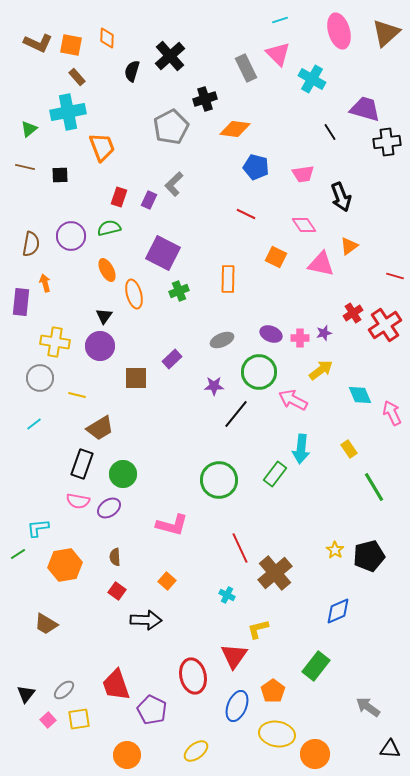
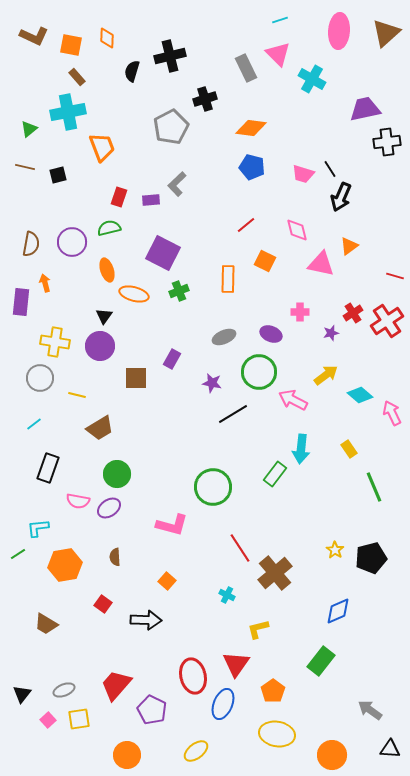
pink ellipse at (339, 31): rotated 20 degrees clockwise
brown L-shape at (38, 43): moved 4 px left, 7 px up
black cross at (170, 56): rotated 28 degrees clockwise
purple trapezoid at (365, 109): rotated 28 degrees counterclockwise
orange diamond at (235, 129): moved 16 px right, 1 px up
black line at (330, 132): moved 37 px down
blue pentagon at (256, 167): moved 4 px left
pink trapezoid at (303, 174): rotated 25 degrees clockwise
black square at (60, 175): moved 2 px left; rotated 12 degrees counterclockwise
gray L-shape at (174, 184): moved 3 px right
black arrow at (341, 197): rotated 44 degrees clockwise
purple rectangle at (149, 200): moved 2 px right; rotated 60 degrees clockwise
red line at (246, 214): moved 11 px down; rotated 66 degrees counterclockwise
pink diamond at (304, 225): moved 7 px left, 5 px down; rotated 20 degrees clockwise
purple circle at (71, 236): moved 1 px right, 6 px down
orange square at (276, 257): moved 11 px left, 4 px down
orange ellipse at (107, 270): rotated 10 degrees clockwise
orange ellipse at (134, 294): rotated 60 degrees counterclockwise
red cross at (385, 325): moved 2 px right, 4 px up
purple star at (324, 333): moved 7 px right
pink cross at (300, 338): moved 26 px up
gray ellipse at (222, 340): moved 2 px right, 3 px up
purple rectangle at (172, 359): rotated 18 degrees counterclockwise
yellow arrow at (321, 370): moved 5 px right, 5 px down
purple star at (214, 386): moved 2 px left, 3 px up; rotated 12 degrees clockwise
cyan diamond at (360, 395): rotated 25 degrees counterclockwise
black line at (236, 414): moved 3 px left; rotated 20 degrees clockwise
black rectangle at (82, 464): moved 34 px left, 4 px down
green circle at (123, 474): moved 6 px left
green circle at (219, 480): moved 6 px left, 7 px down
green line at (374, 487): rotated 8 degrees clockwise
red line at (240, 548): rotated 8 degrees counterclockwise
black pentagon at (369, 556): moved 2 px right, 2 px down
red square at (117, 591): moved 14 px left, 13 px down
red triangle at (234, 656): moved 2 px right, 8 px down
green rectangle at (316, 666): moved 5 px right, 5 px up
red trapezoid at (116, 685): rotated 60 degrees clockwise
gray ellipse at (64, 690): rotated 20 degrees clockwise
black triangle at (26, 694): moved 4 px left
blue ellipse at (237, 706): moved 14 px left, 2 px up
gray arrow at (368, 707): moved 2 px right, 3 px down
orange circle at (315, 754): moved 17 px right, 1 px down
